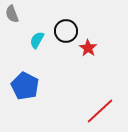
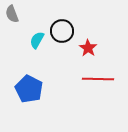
black circle: moved 4 px left
blue pentagon: moved 4 px right, 3 px down
red line: moved 2 px left, 32 px up; rotated 44 degrees clockwise
